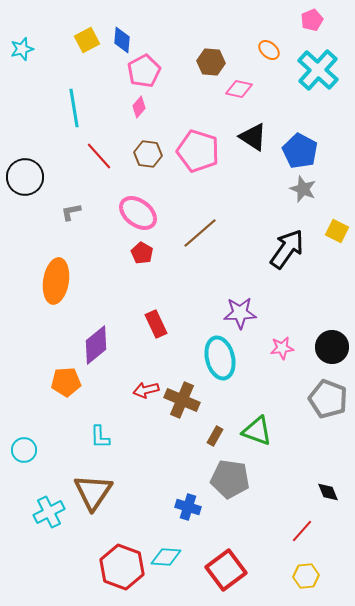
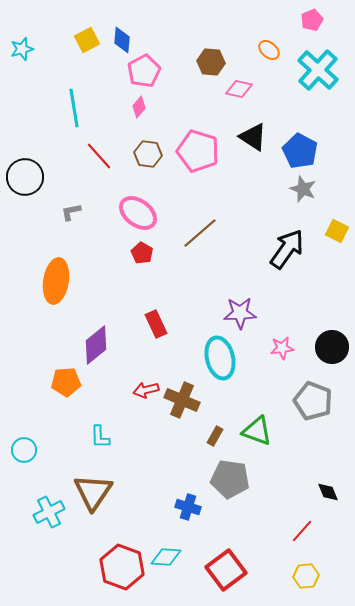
gray pentagon at (328, 399): moved 15 px left, 2 px down
